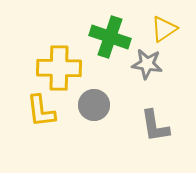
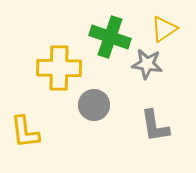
yellow L-shape: moved 16 px left, 21 px down
